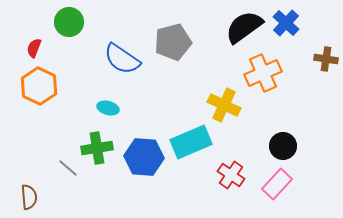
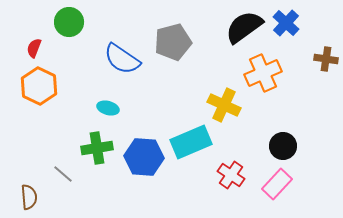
gray line: moved 5 px left, 6 px down
